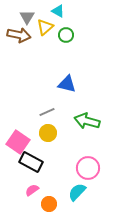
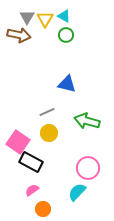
cyan triangle: moved 6 px right, 5 px down
yellow triangle: moved 8 px up; rotated 18 degrees counterclockwise
yellow circle: moved 1 px right
orange circle: moved 6 px left, 5 px down
